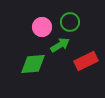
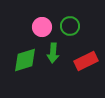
green circle: moved 4 px down
green arrow: moved 7 px left, 8 px down; rotated 126 degrees clockwise
green diamond: moved 8 px left, 4 px up; rotated 12 degrees counterclockwise
